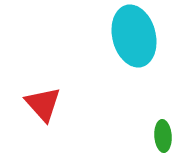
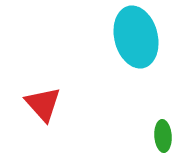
cyan ellipse: moved 2 px right, 1 px down
